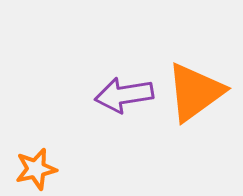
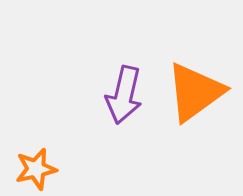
purple arrow: rotated 68 degrees counterclockwise
